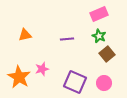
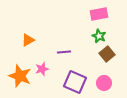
pink rectangle: rotated 12 degrees clockwise
orange triangle: moved 3 px right, 5 px down; rotated 16 degrees counterclockwise
purple line: moved 3 px left, 13 px down
orange star: moved 1 px right, 1 px up; rotated 10 degrees counterclockwise
